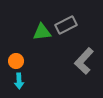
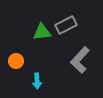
gray L-shape: moved 4 px left, 1 px up
cyan arrow: moved 18 px right
